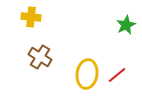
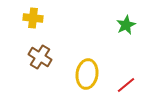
yellow cross: moved 2 px right, 1 px down
red line: moved 9 px right, 10 px down
